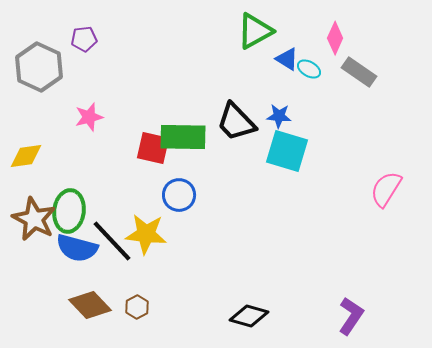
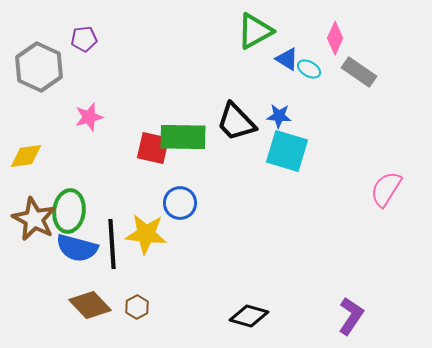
blue circle: moved 1 px right, 8 px down
black line: moved 3 px down; rotated 39 degrees clockwise
